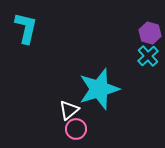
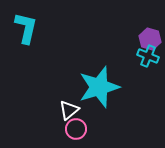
purple hexagon: moved 6 px down
cyan cross: rotated 25 degrees counterclockwise
cyan star: moved 2 px up
